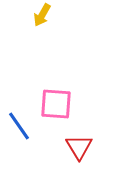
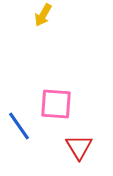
yellow arrow: moved 1 px right
